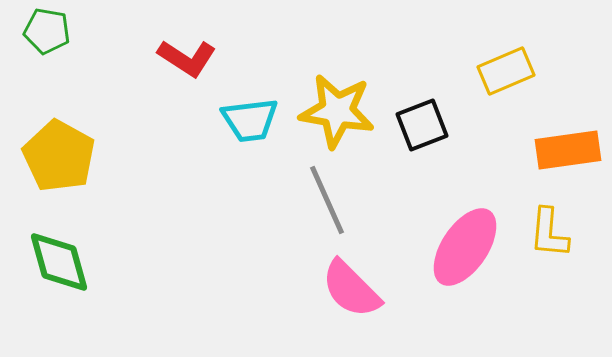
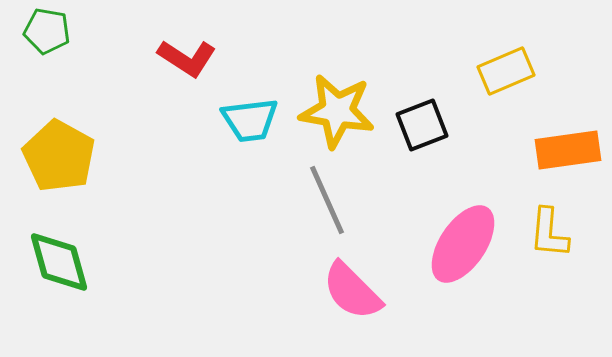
pink ellipse: moved 2 px left, 3 px up
pink semicircle: moved 1 px right, 2 px down
